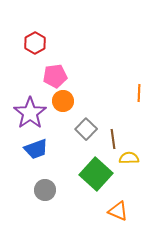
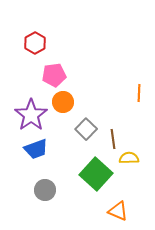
pink pentagon: moved 1 px left, 1 px up
orange circle: moved 1 px down
purple star: moved 1 px right, 2 px down
